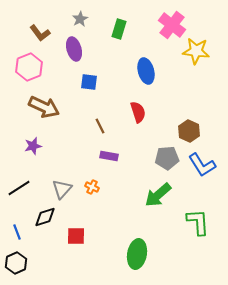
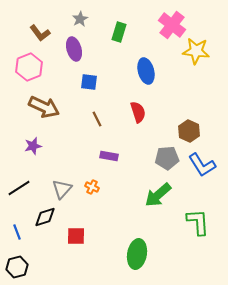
green rectangle: moved 3 px down
brown line: moved 3 px left, 7 px up
black hexagon: moved 1 px right, 4 px down; rotated 10 degrees clockwise
